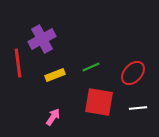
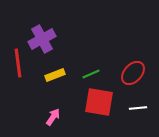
green line: moved 7 px down
